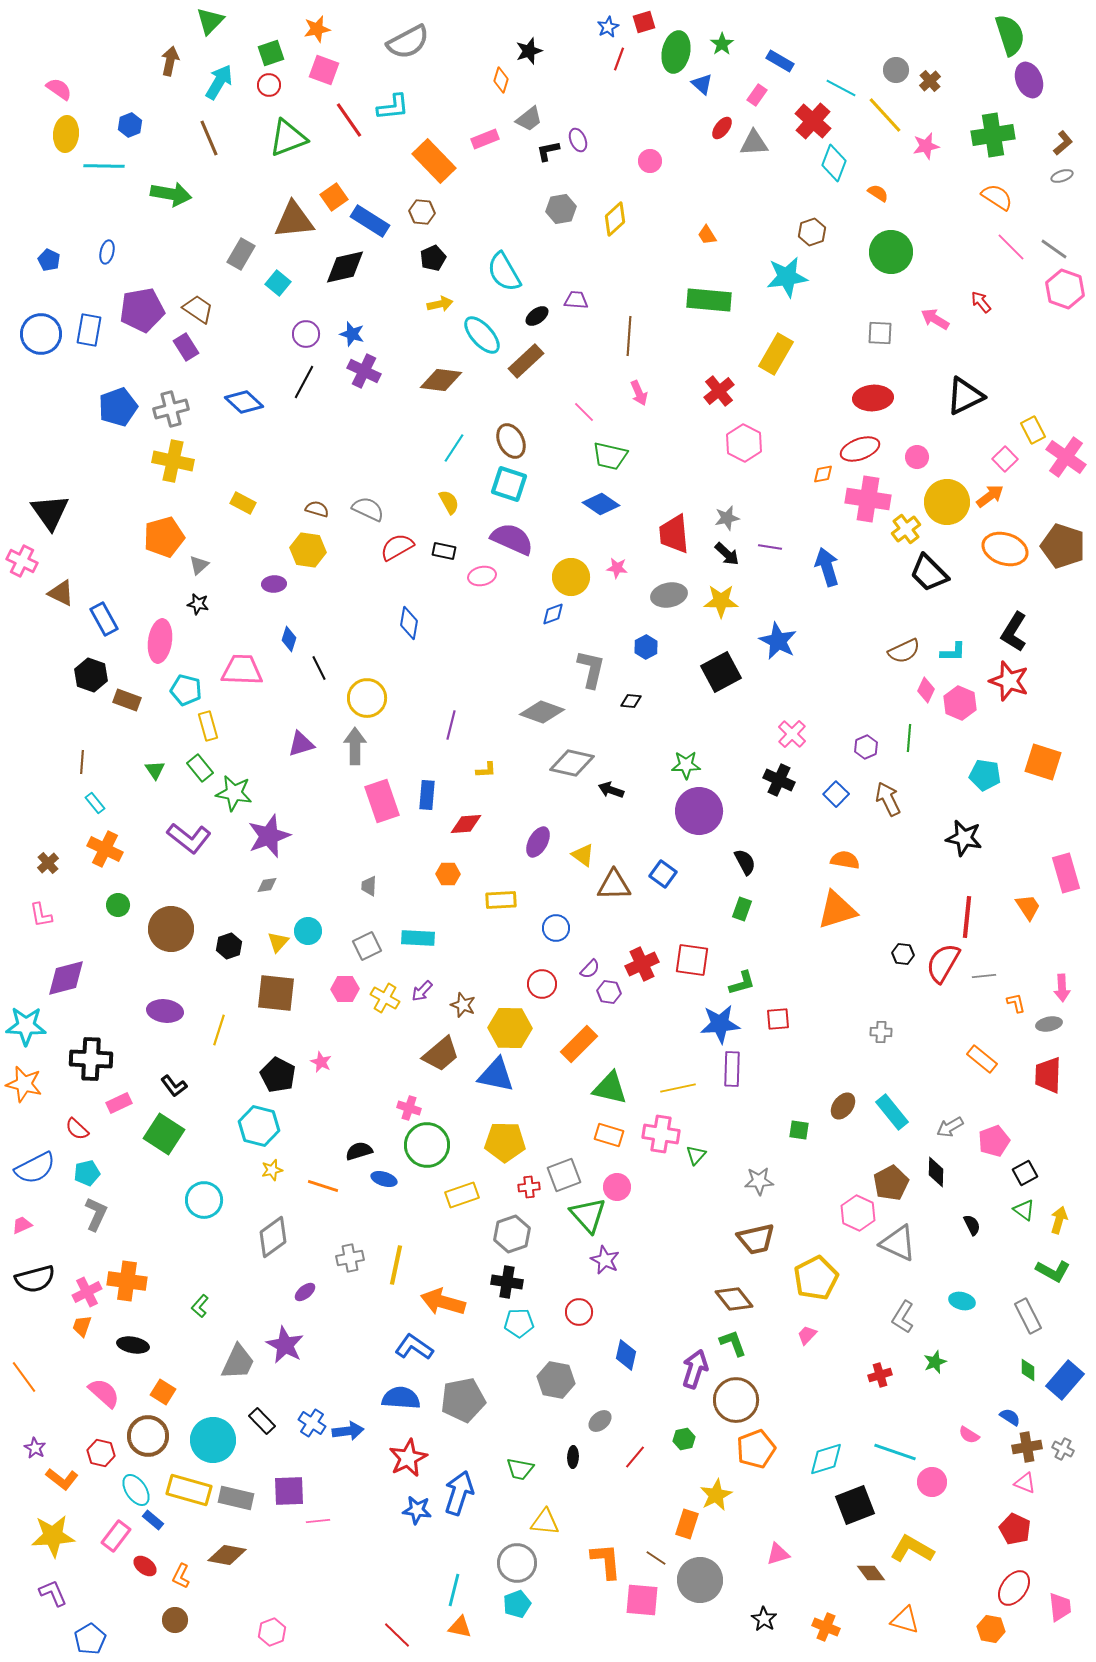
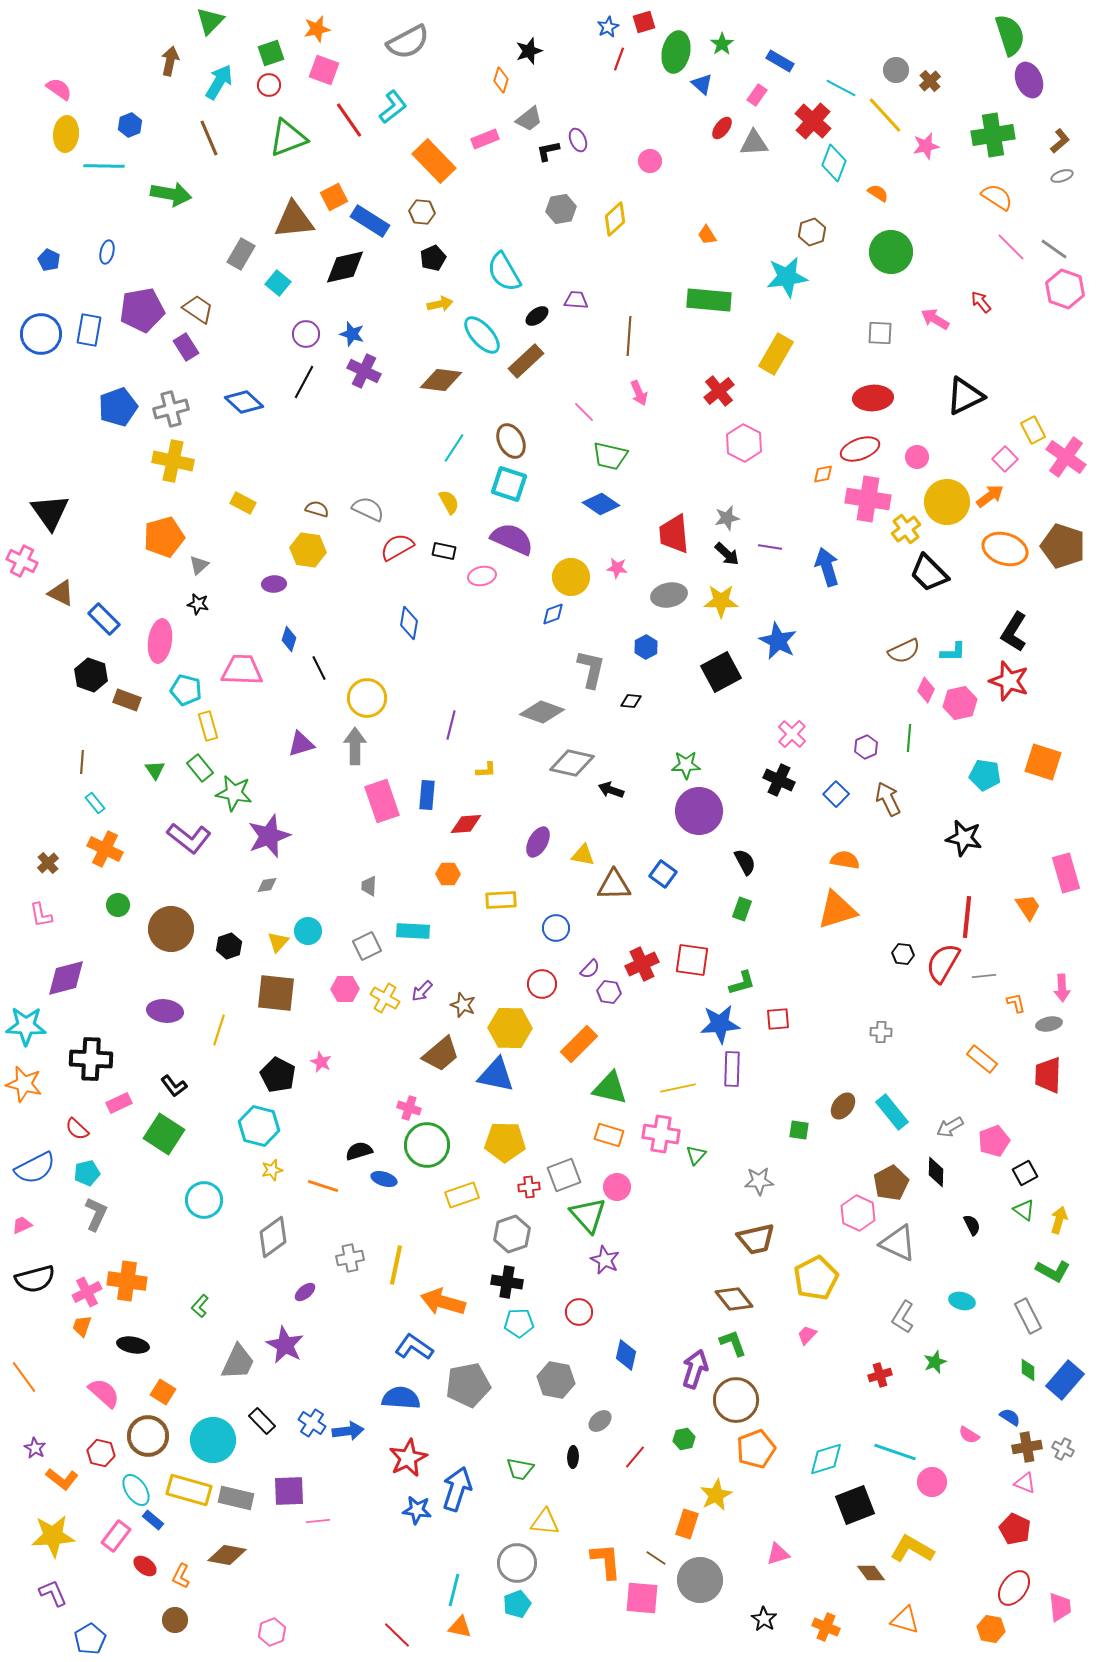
cyan L-shape at (393, 107): rotated 32 degrees counterclockwise
brown L-shape at (1063, 143): moved 3 px left, 2 px up
orange square at (334, 197): rotated 8 degrees clockwise
blue rectangle at (104, 619): rotated 16 degrees counterclockwise
pink hexagon at (960, 703): rotated 24 degrees clockwise
yellow triangle at (583, 855): rotated 25 degrees counterclockwise
cyan rectangle at (418, 938): moved 5 px left, 7 px up
gray pentagon at (463, 1400): moved 5 px right, 15 px up
blue arrow at (459, 1493): moved 2 px left, 4 px up
pink square at (642, 1600): moved 2 px up
